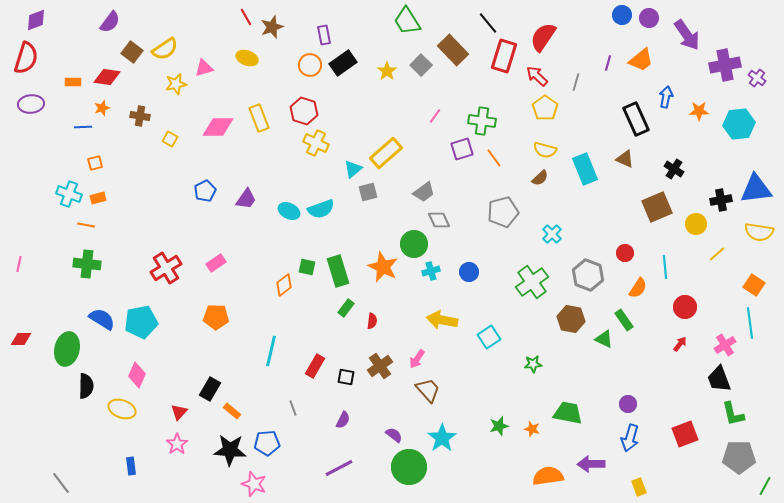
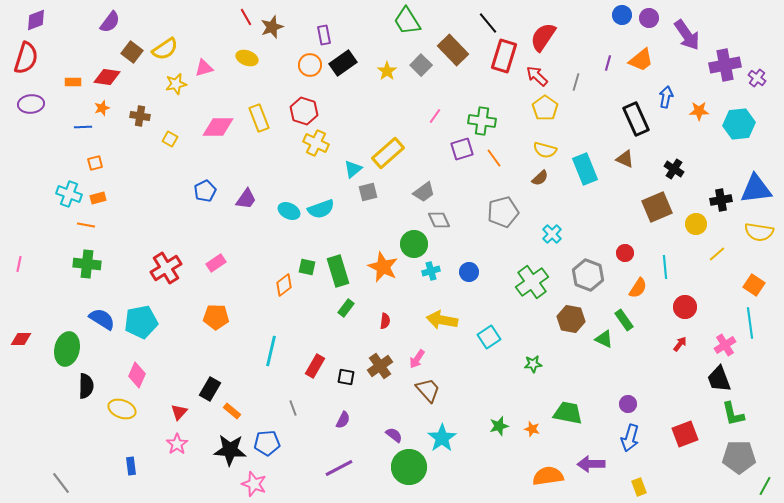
yellow rectangle at (386, 153): moved 2 px right
red semicircle at (372, 321): moved 13 px right
